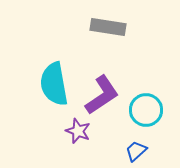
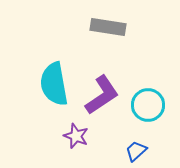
cyan circle: moved 2 px right, 5 px up
purple star: moved 2 px left, 5 px down
